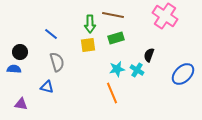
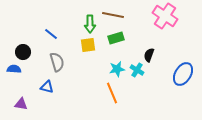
black circle: moved 3 px right
blue ellipse: rotated 15 degrees counterclockwise
